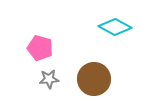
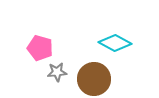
cyan diamond: moved 16 px down
gray star: moved 8 px right, 7 px up
